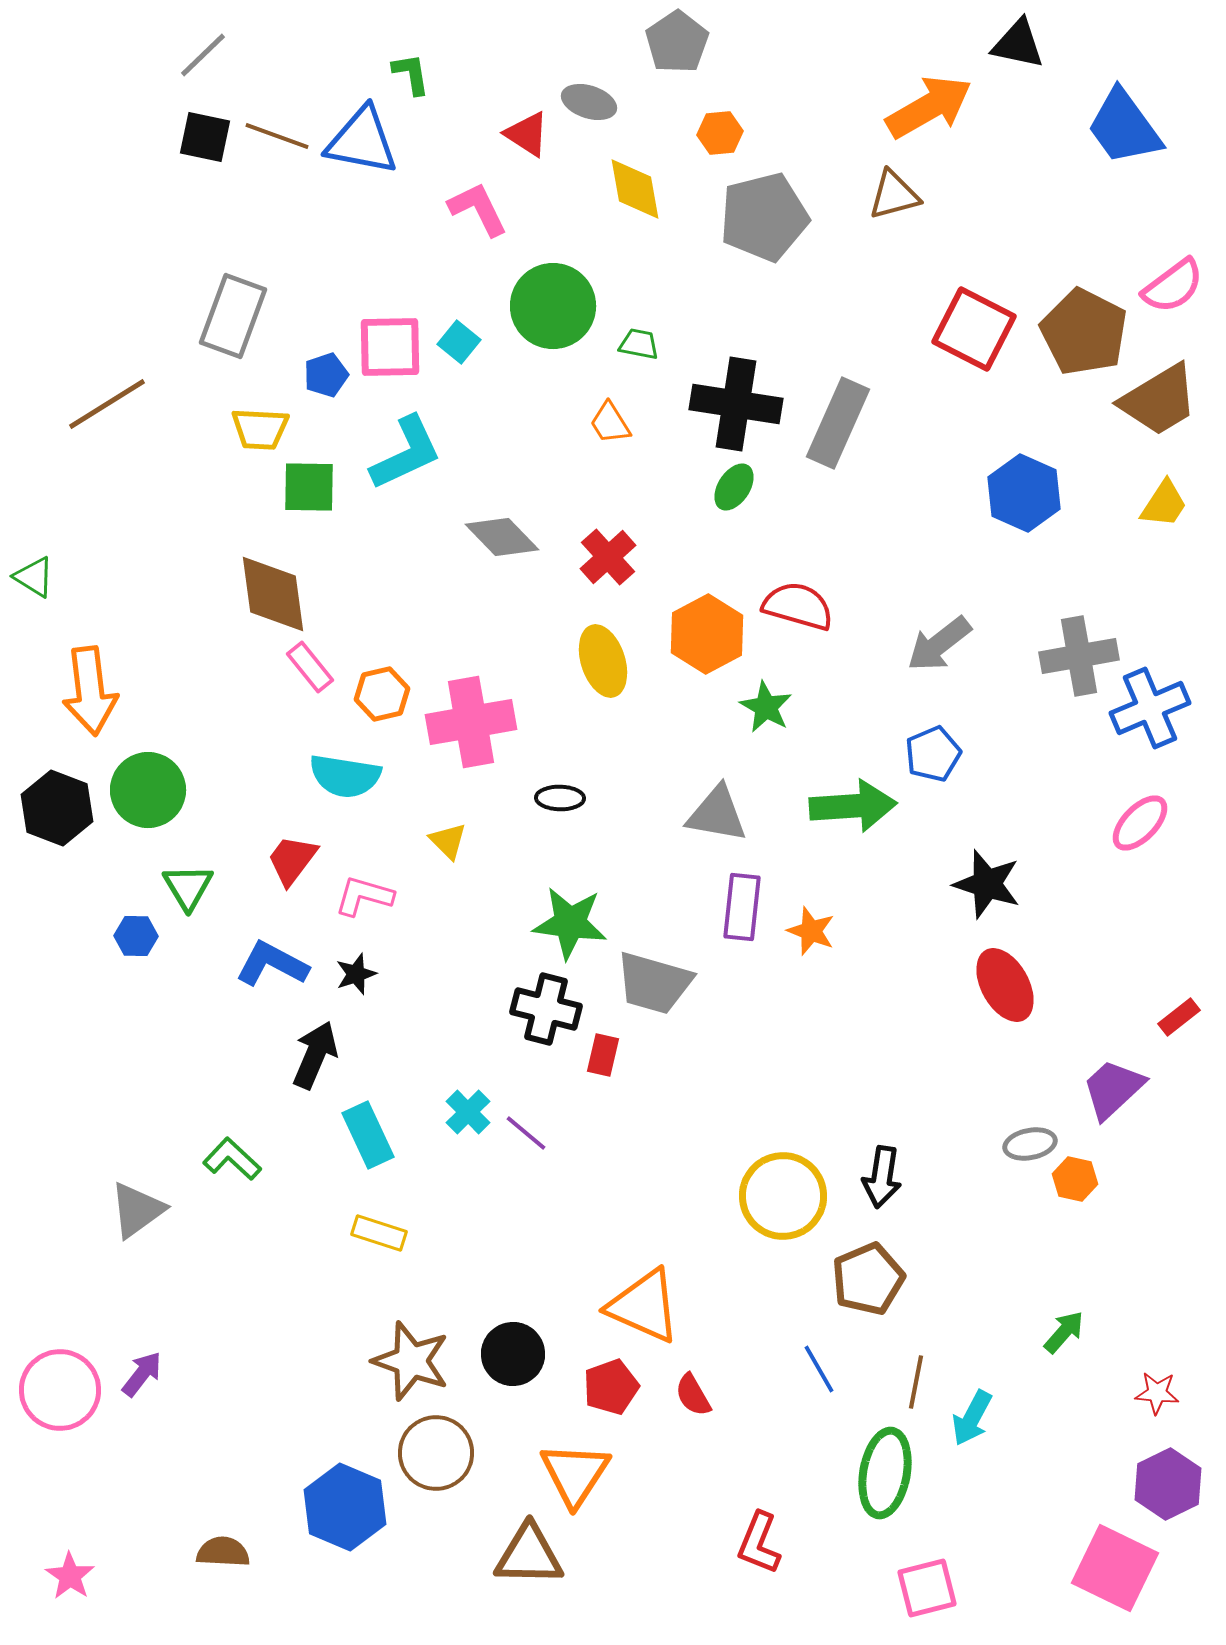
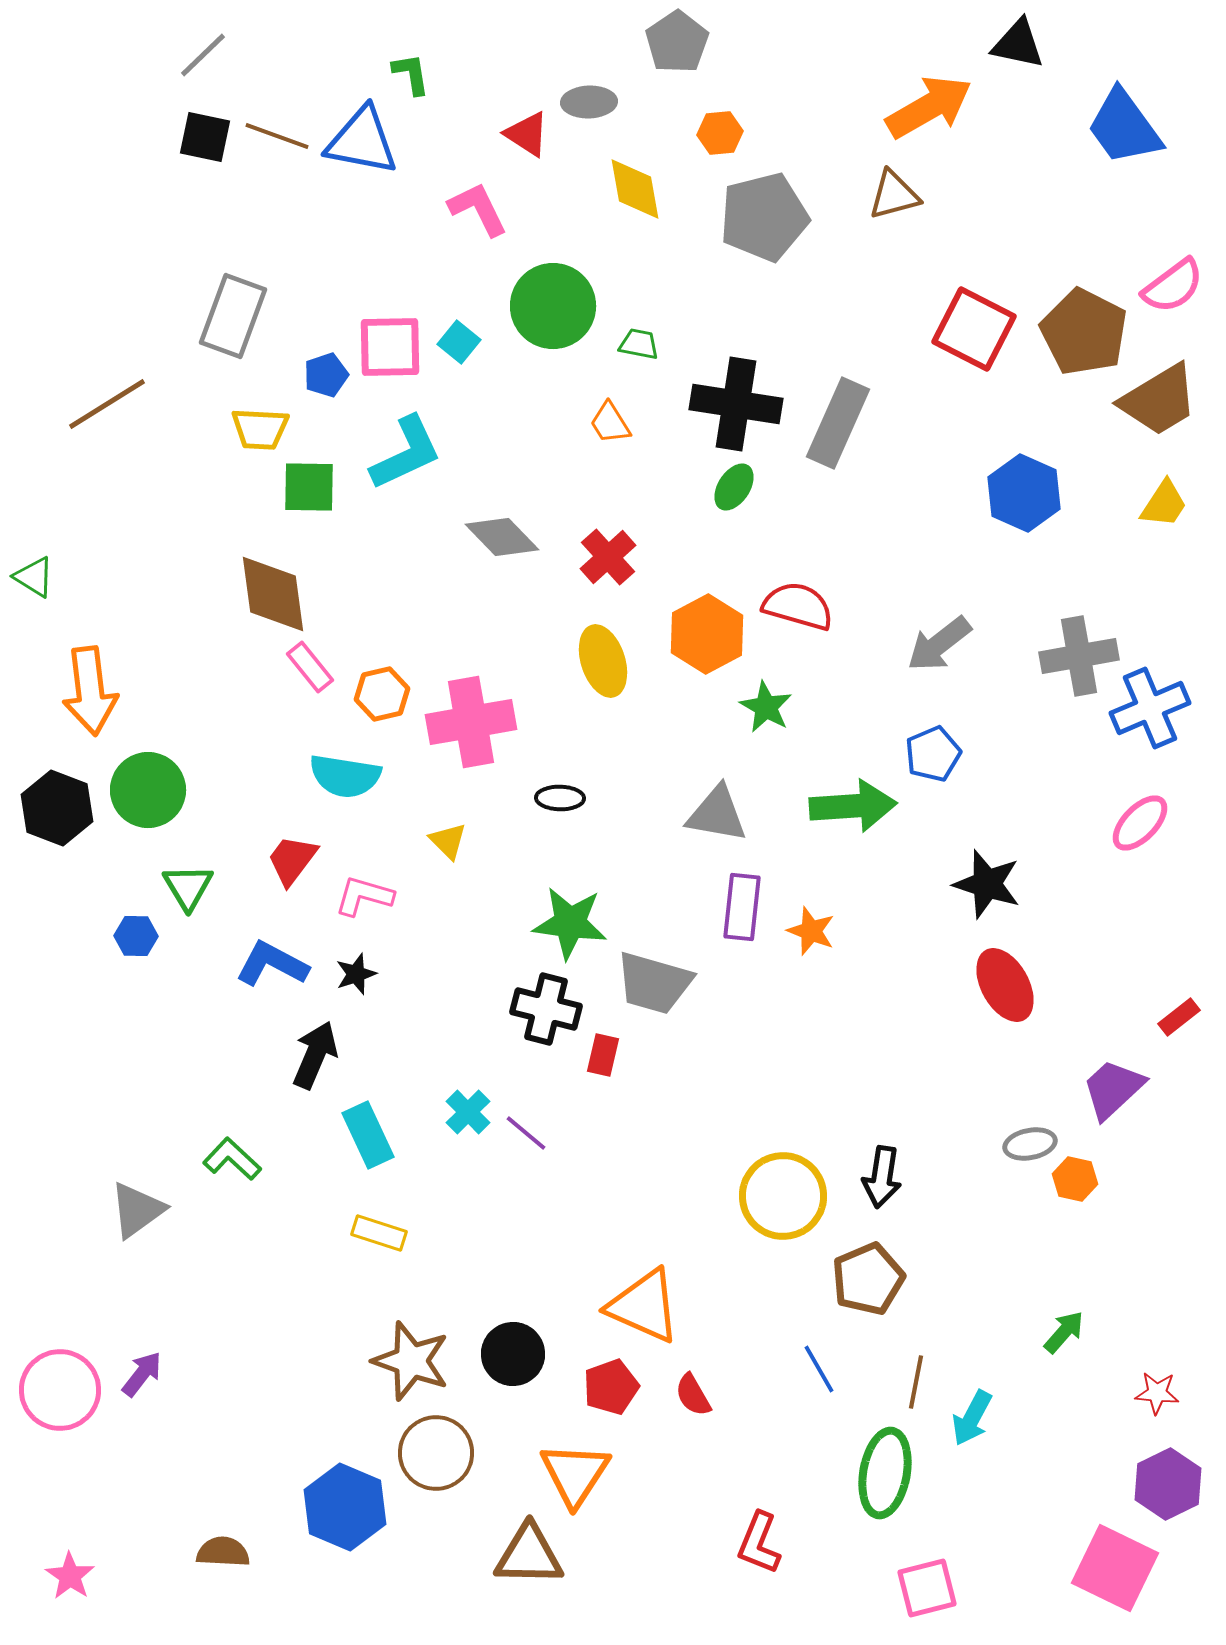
gray ellipse at (589, 102): rotated 20 degrees counterclockwise
